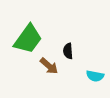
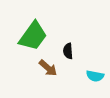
green trapezoid: moved 5 px right, 3 px up
brown arrow: moved 1 px left, 2 px down
